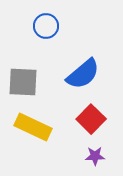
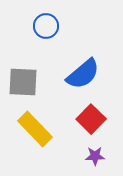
yellow rectangle: moved 2 px right, 2 px down; rotated 21 degrees clockwise
